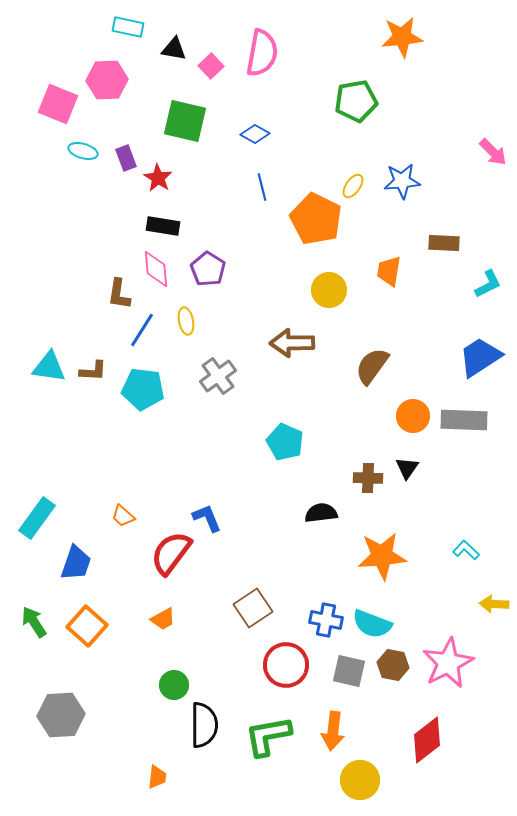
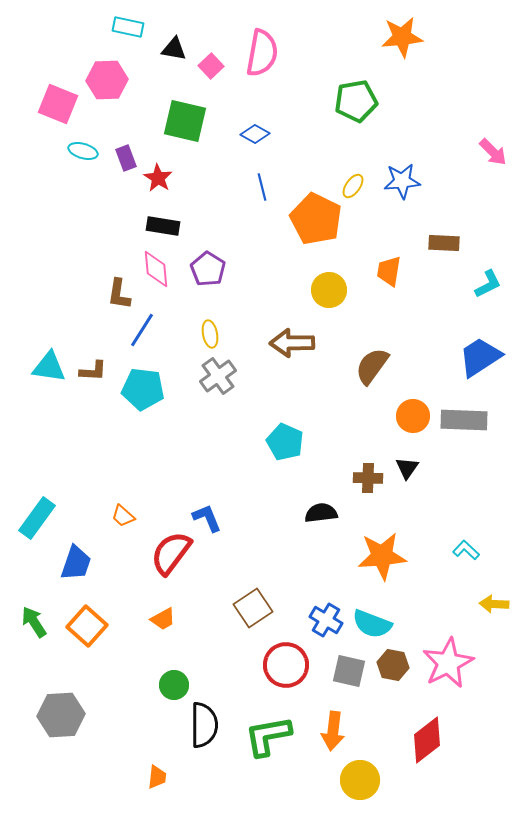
yellow ellipse at (186, 321): moved 24 px right, 13 px down
blue cross at (326, 620): rotated 20 degrees clockwise
